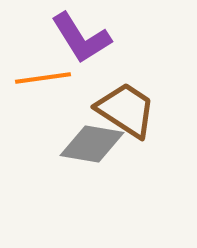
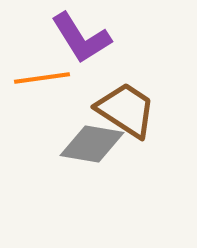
orange line: moved 1 px left
